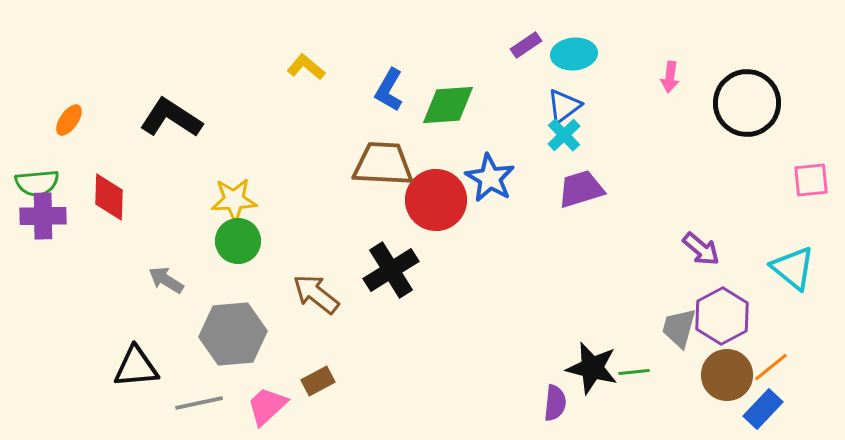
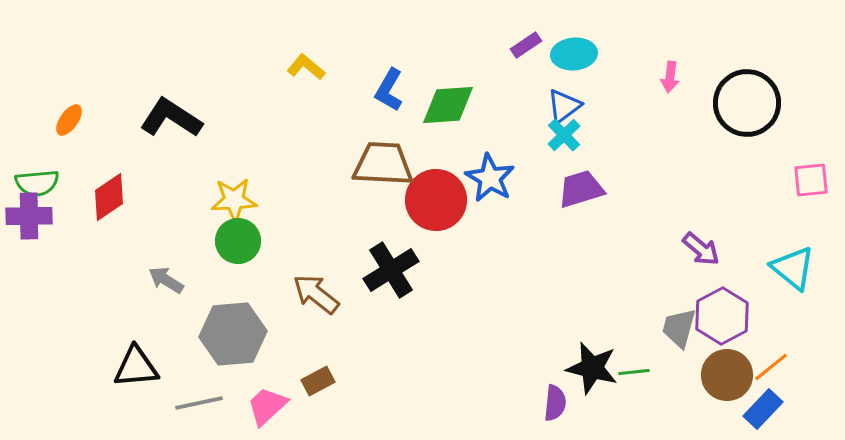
red diamond: rotated 54 degrees clockwise
purple cross: moved 14 px left
